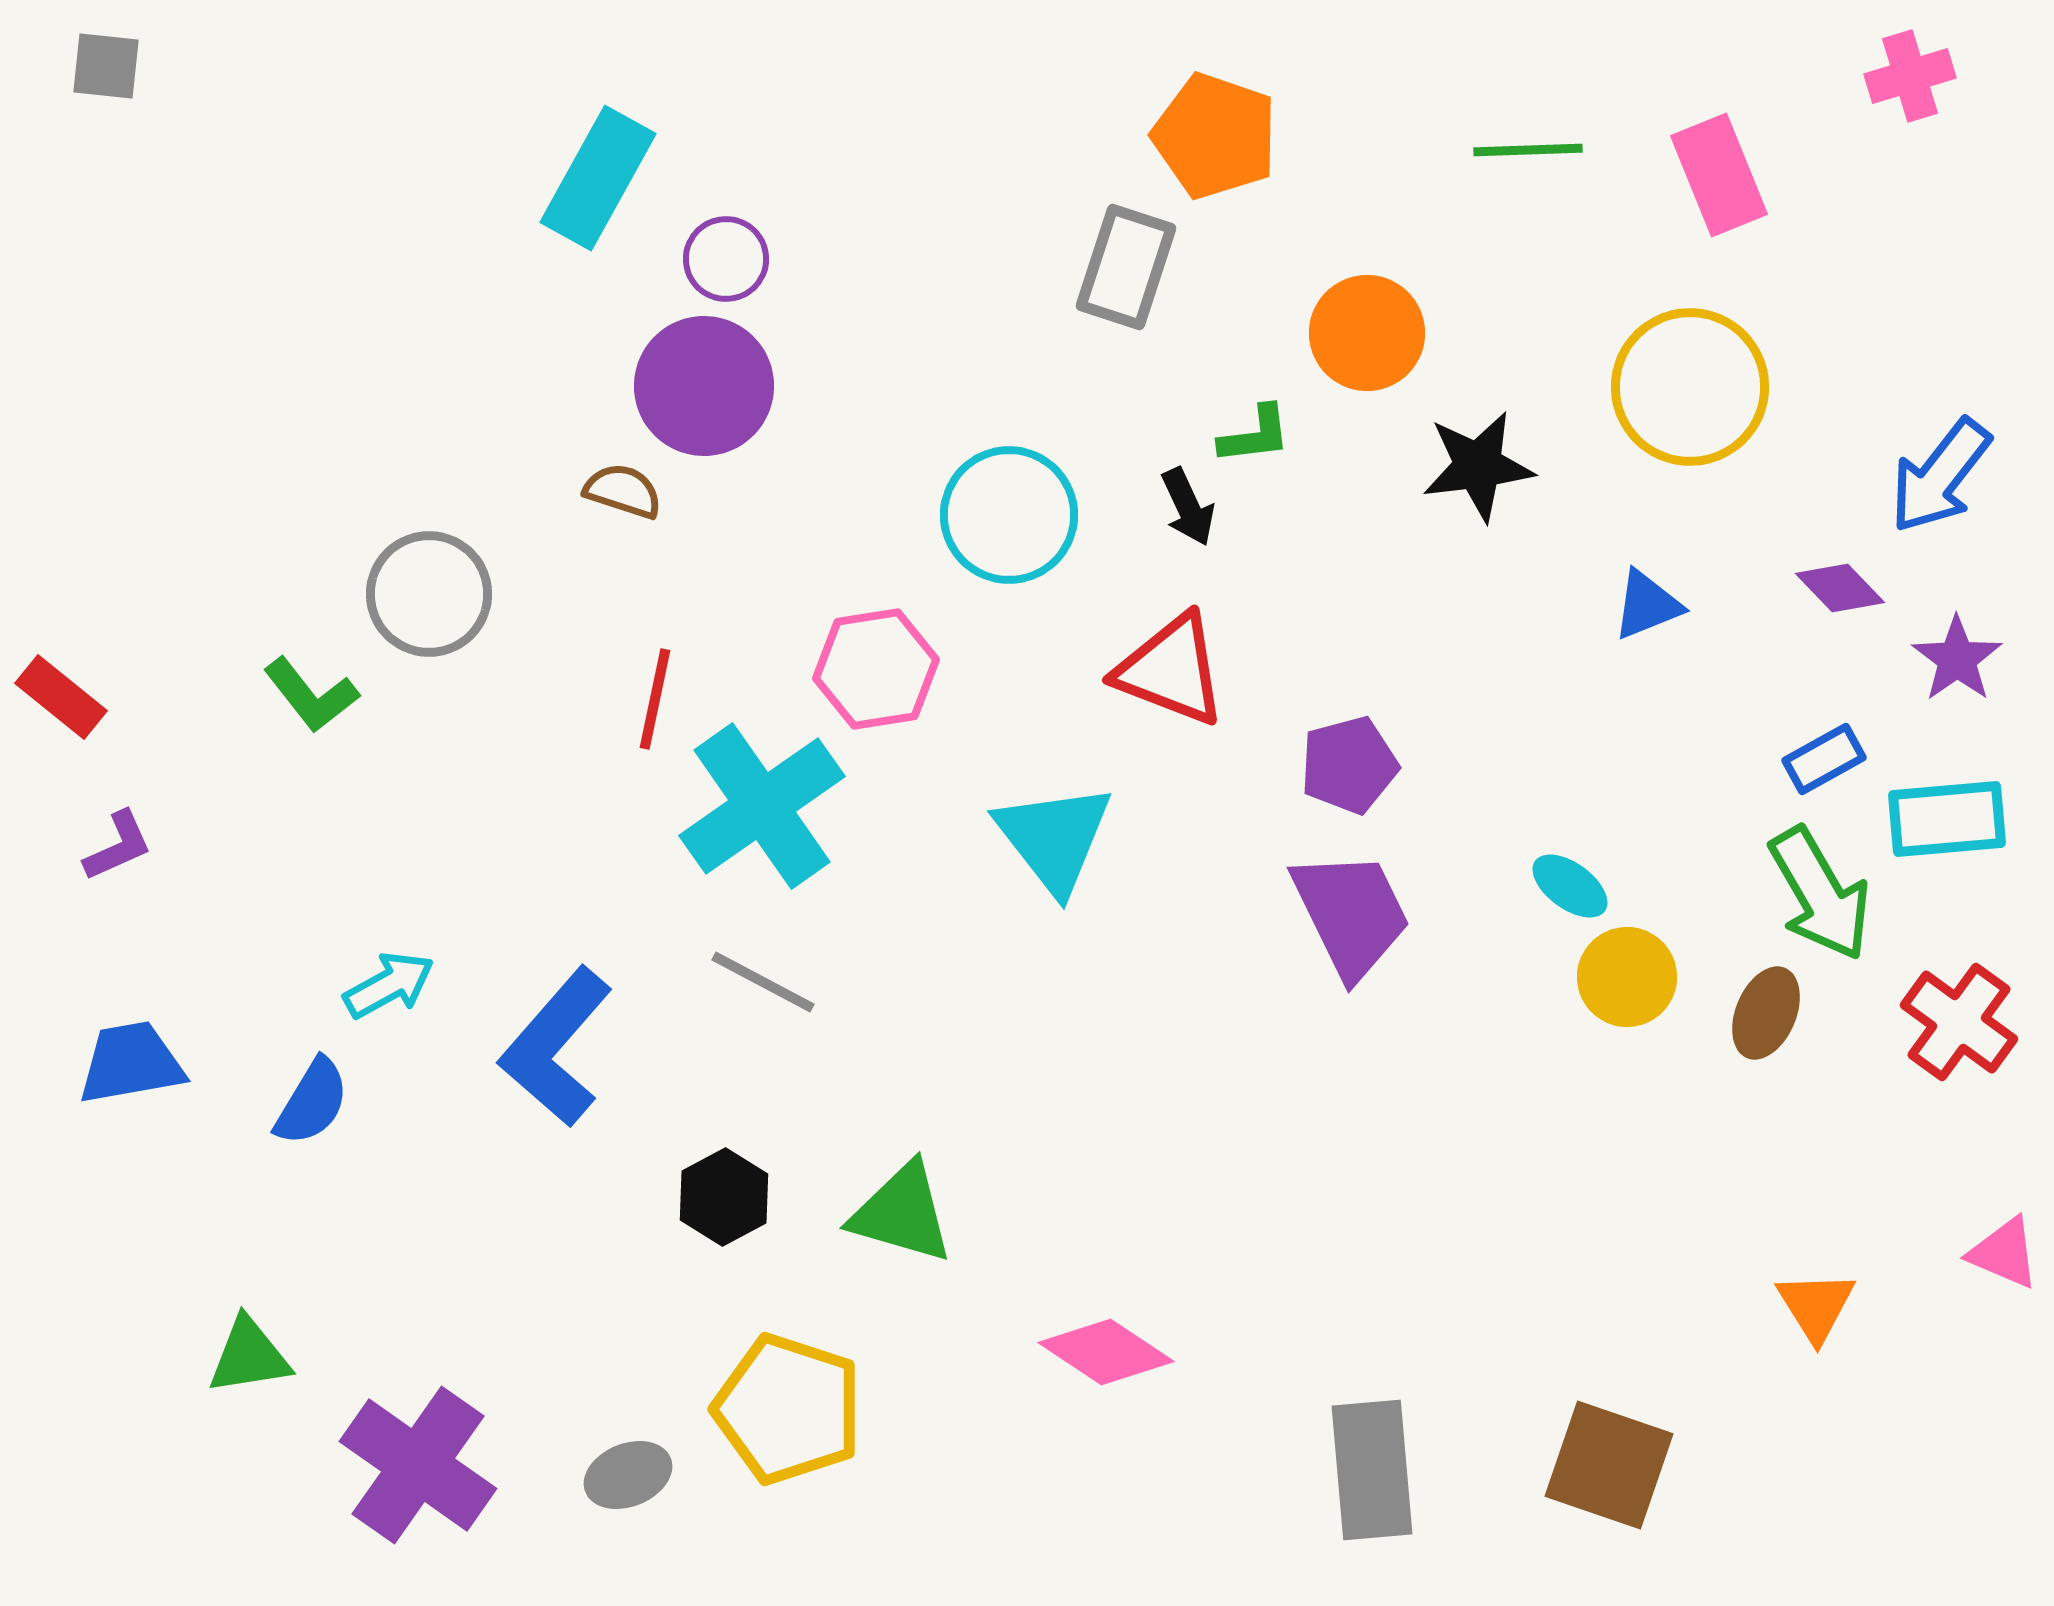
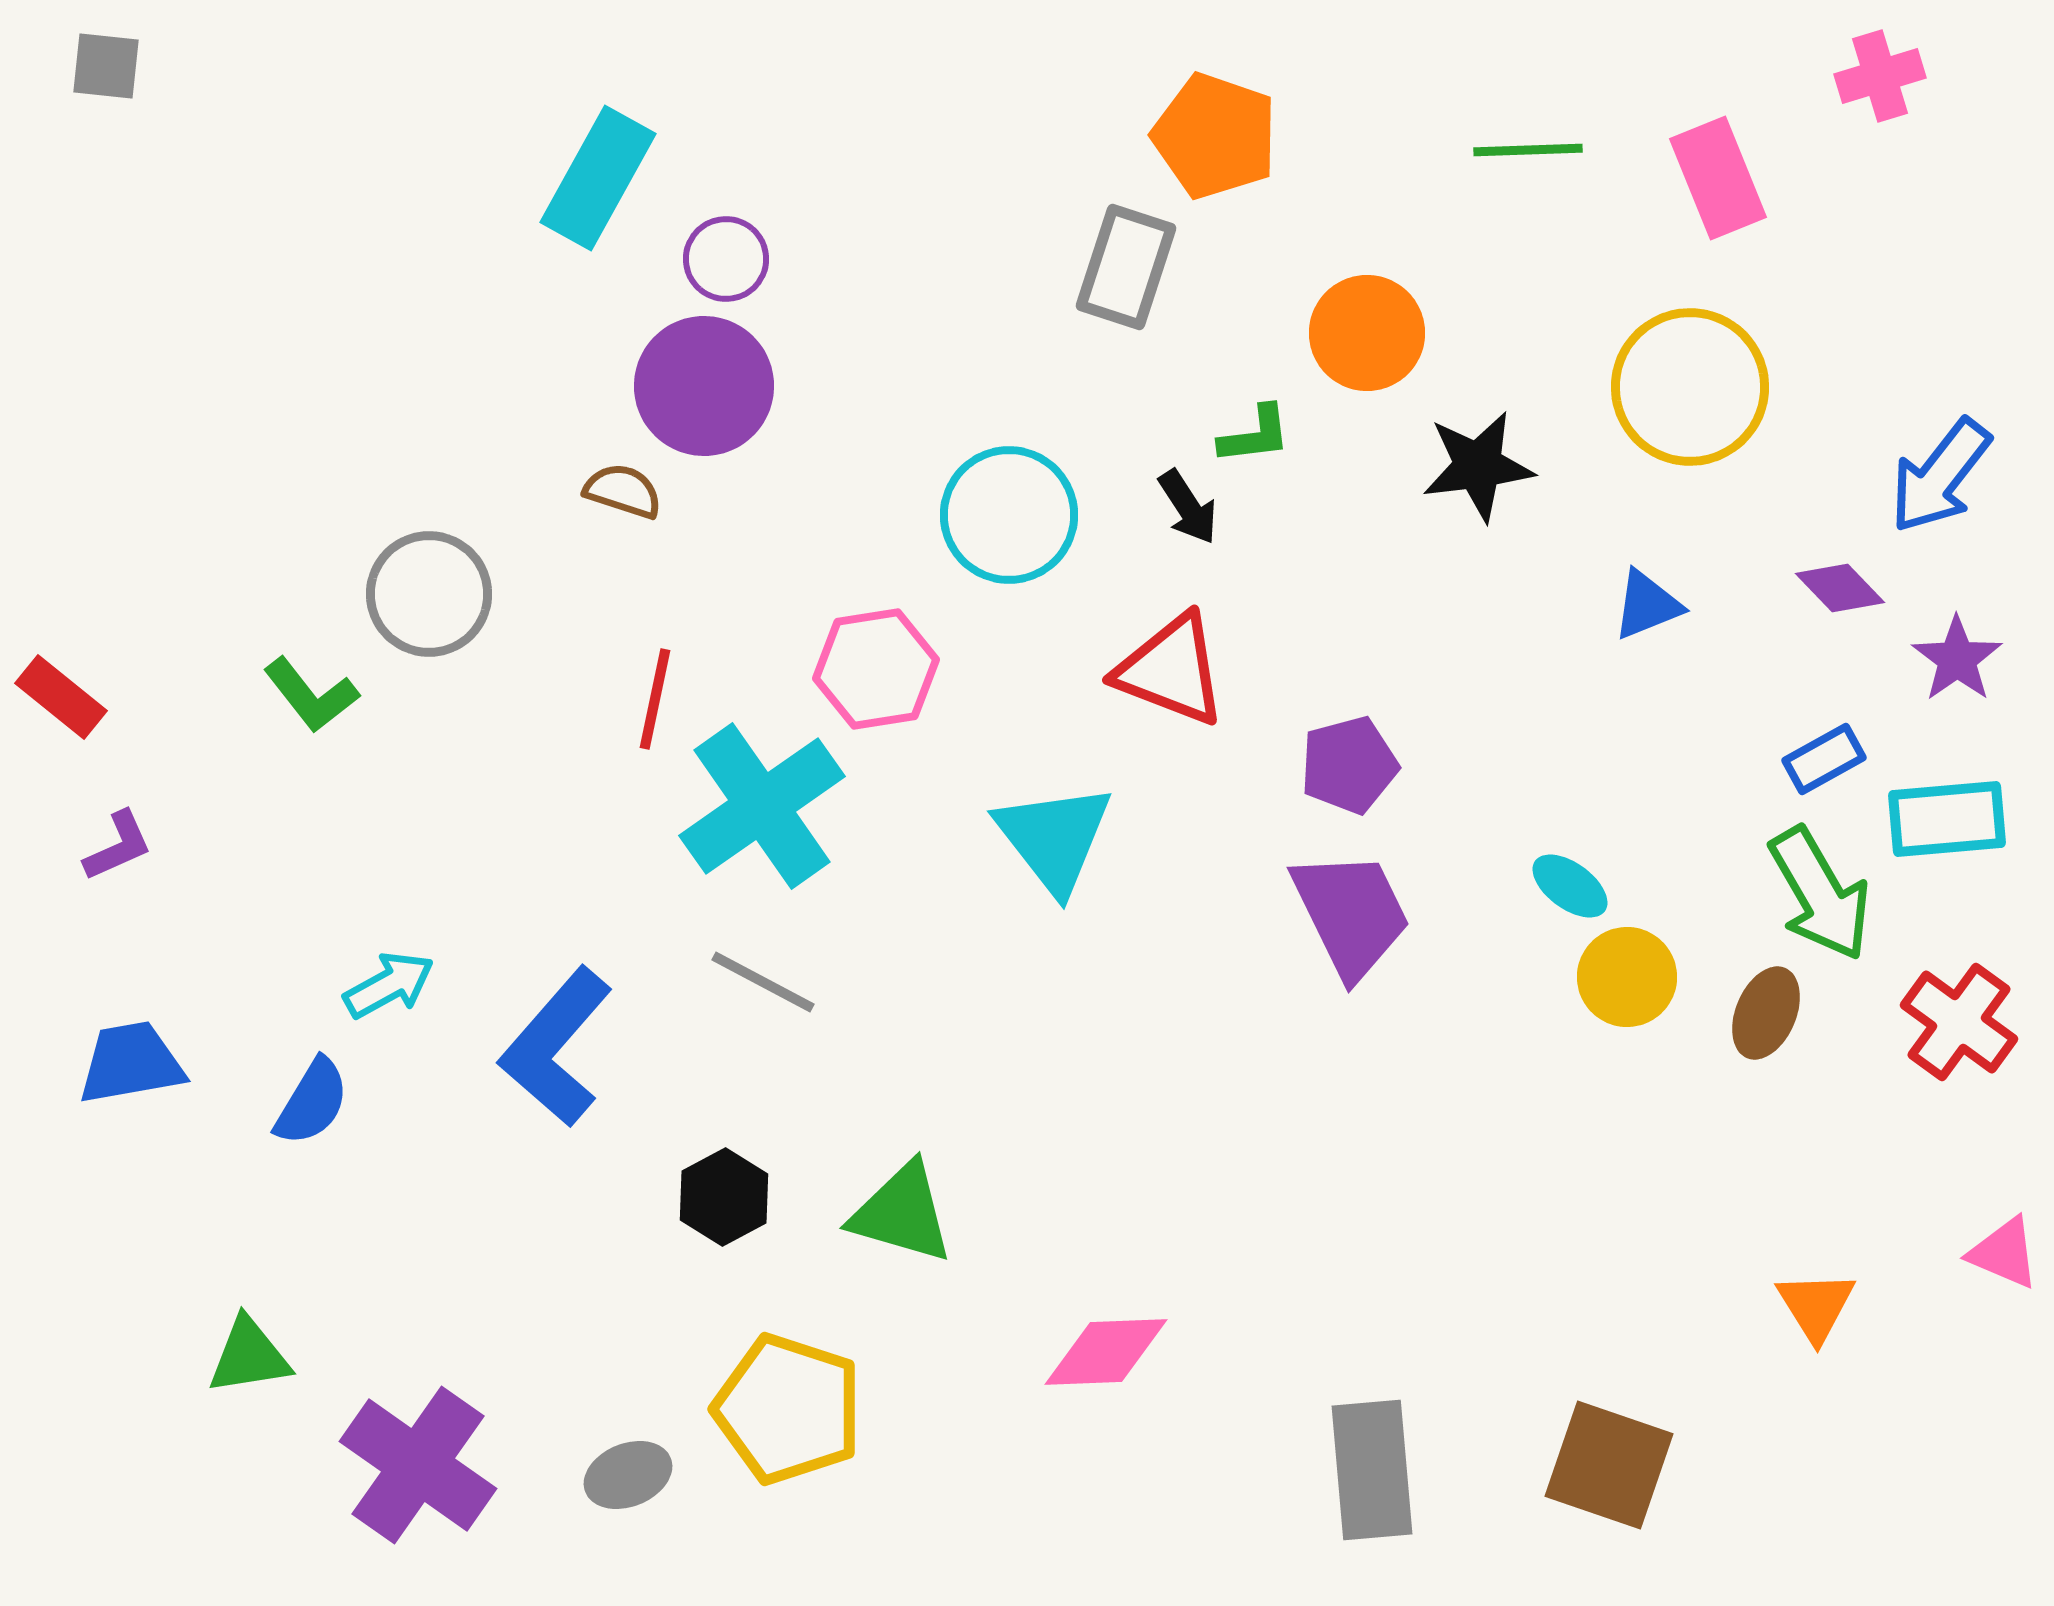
pink cross at (1910, 76): moved 30 px left
pink rectangle at (1719, 175): moved 1 px left, 3 px down
black arrow at (1188, 507): rotated 8 degrees counterclockwise
pink diamond at (1106, 1352): rotated 36 degrees counterclockwise
